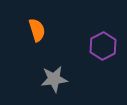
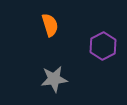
orange semicircle: moved 13 px right, 5 px up
